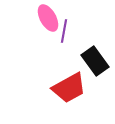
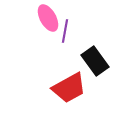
purple line: moved 1 px right
